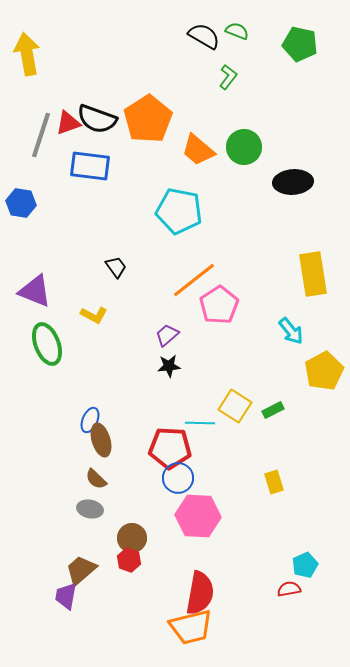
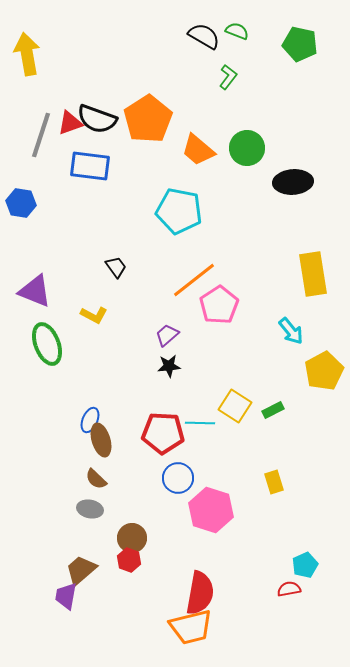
red triangle at (68, 123): moved 2 px right
green circle at (244, 147): moved 3 px right, 1 px down
red pentagon at (170, 448): moved 7 px left, 15 px up
pink hexagon at (198, 516): moved 13 px right, 6 px up; rotated 15 degrees clockwise
